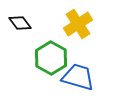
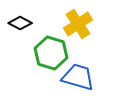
black diamond: rotated 25 degrees counterclockwise
green hexagon: moved 5 px up; rotated 12 degrees counterclockwise
